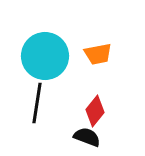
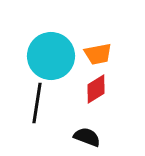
cyan circle: moved 6 px right
red diamond: moved 1 px right, 22 px up; rotated 20 degrees clockwise
